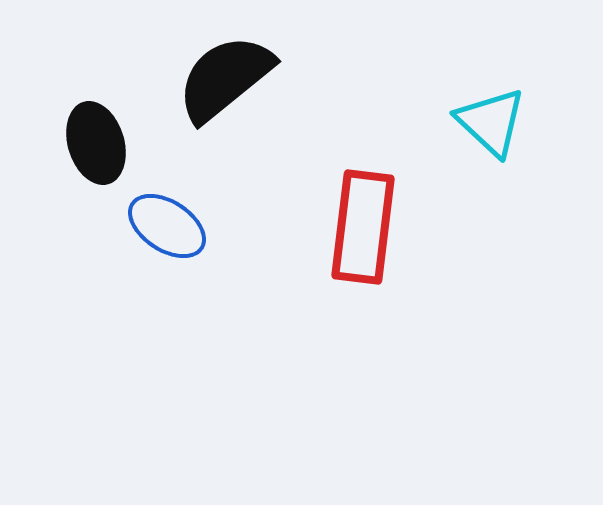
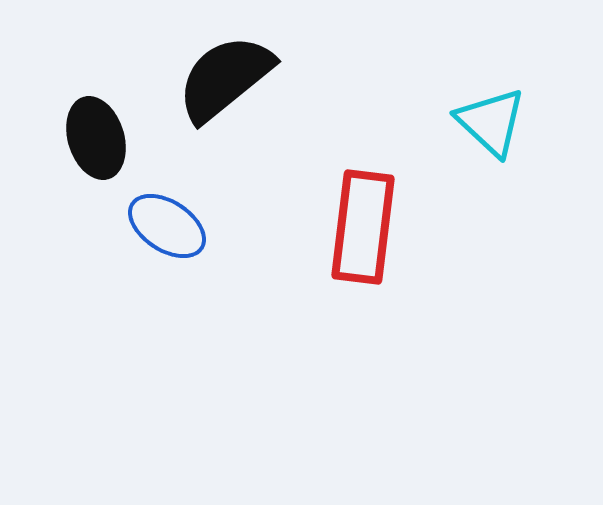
black ellipse: moved 5 px up
